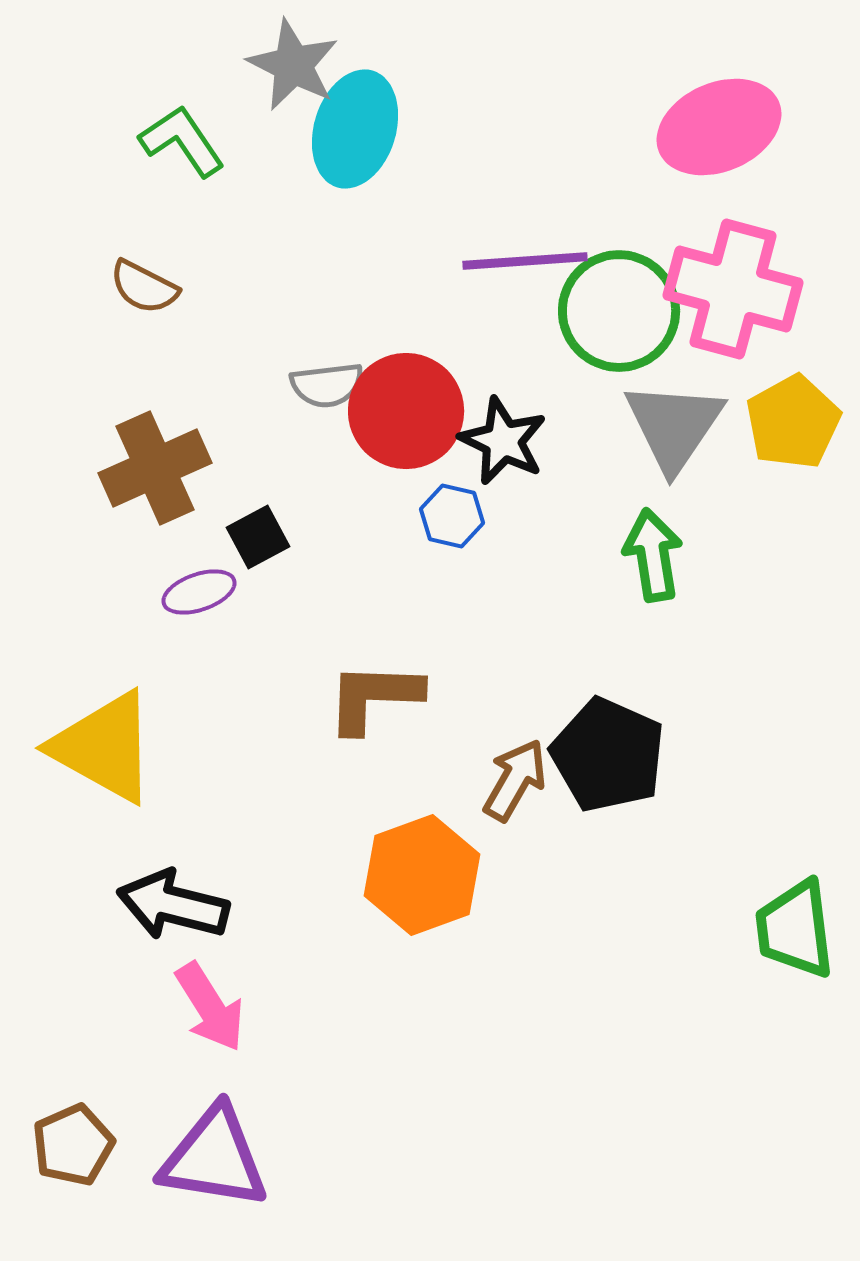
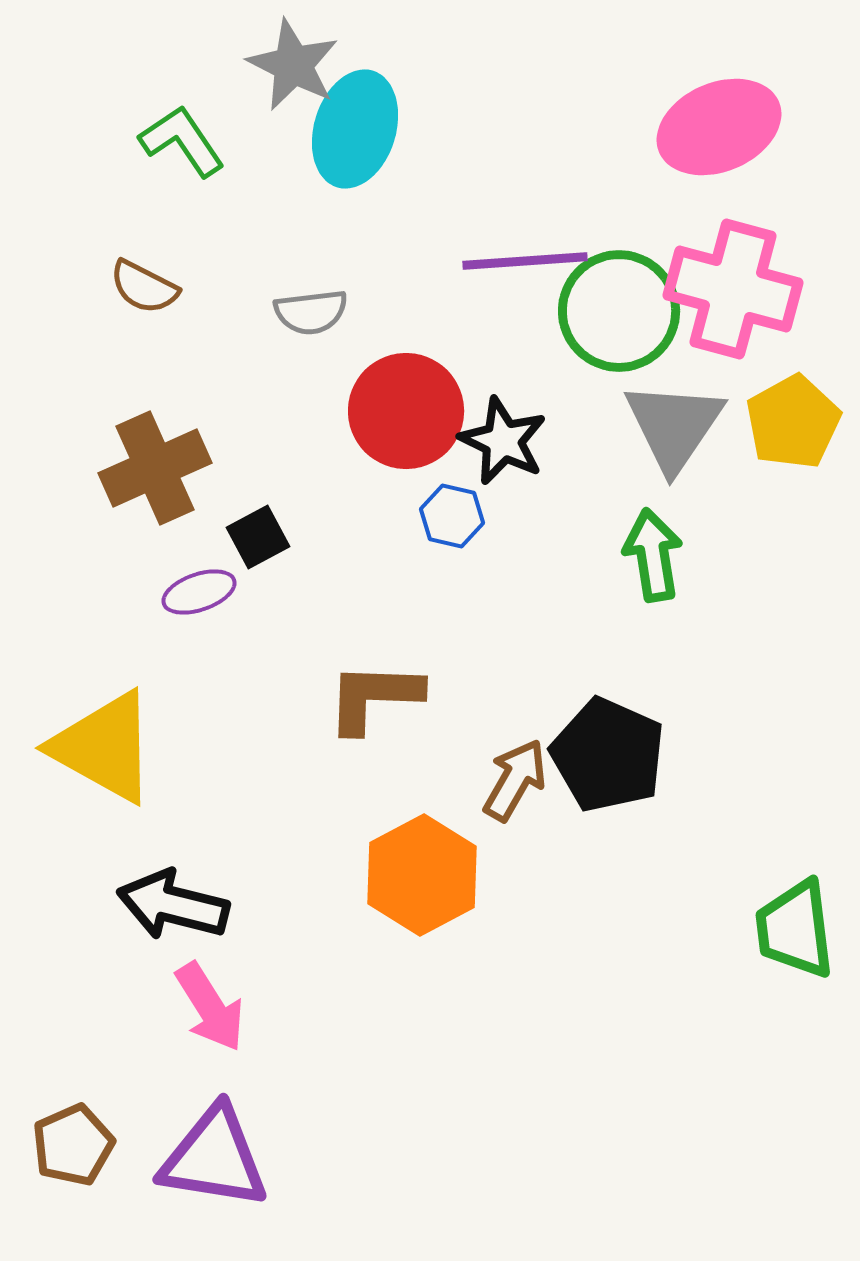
gray semicircle: moved 16 px left, 73 px up
orange hexagon: rotated 8 degrees counterclockwise
